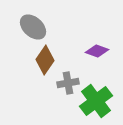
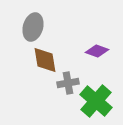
gray ellipse: rotated 64 degrees clockwise
brown diamond: rotated 44 degrees counterclockwise
green cross: rotated 12 degrees counterclockwise
